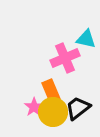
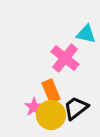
cyan triangle: moved 5 px up
pink cross: rotated 28 degrees counterclockwise
black trapezoid: moved 2 px left
yellow circle: moved 2 px left, 3 px down
